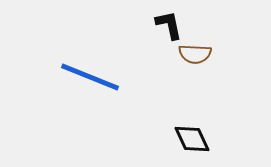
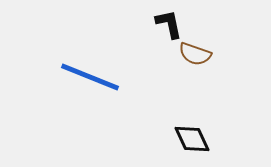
black L-shape: moved 1 px up
brown semicircle: rotated 16 degrees clockwise
